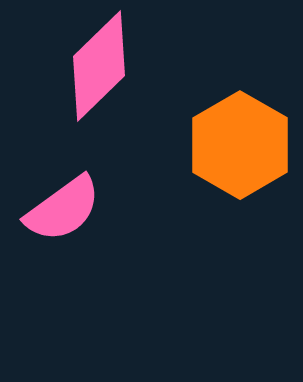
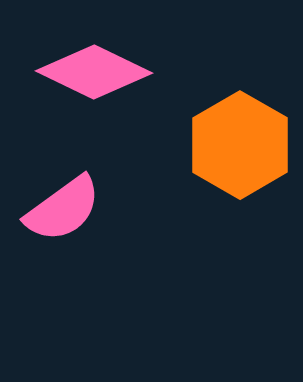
pink diamond: moved 5 px left, 6 px down; rotated 70 degrees clockwise
